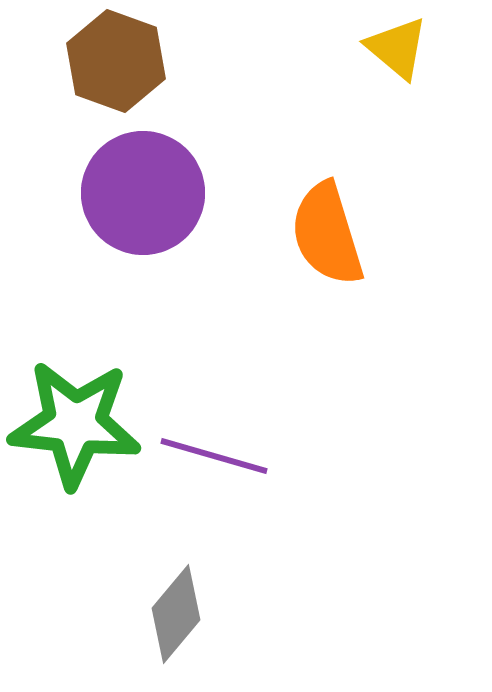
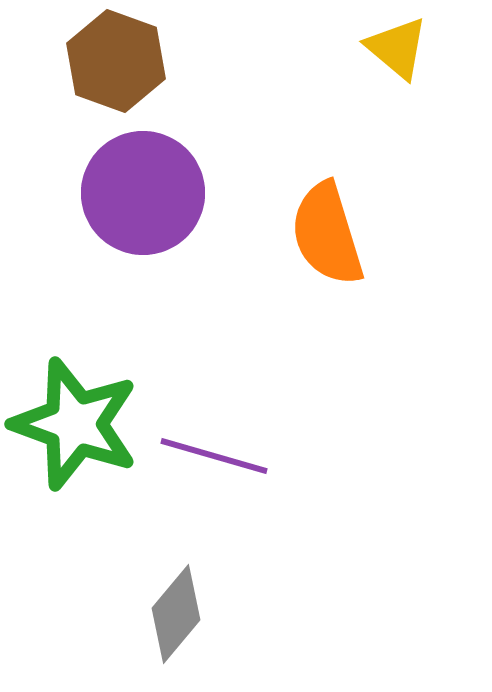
green star: rotated 14 degrees clockwise
